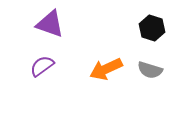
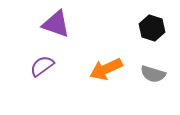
purple triangle: moved 6 px right
gray semicircle: moved 3 px right, 4 px down
